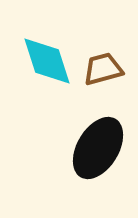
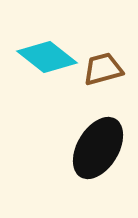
cyan diamond: moved 4 px up; rotated 34 degrees counterclockwise
